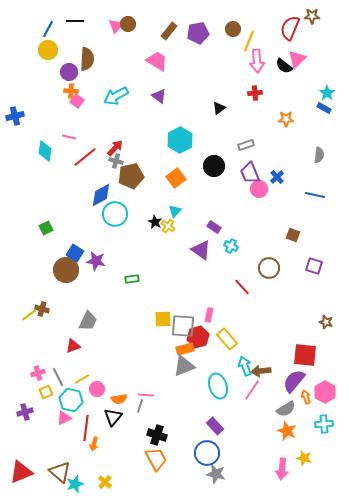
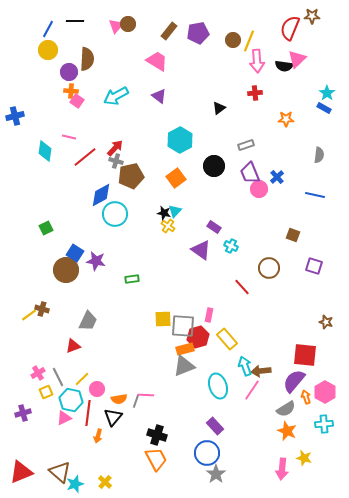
brown circle at (233, 29): moved 11 px down
black semicircle at (284, 66): rotated 30 degrees counterclockwise
black star at (155, 222): moved 9 px right, 9 px up; rotated 16 degrees counterclockwise
pink cross at (38, 373): rotated 16 degrees counterclockwise
yellow line at (82, 379): rotated 14 degrees counterclockwise
gray line at (140, 406): moved 4 px left, 5 px up
purple cross at (25, 412): moved 2 px left, 1 px down
red line at (86, 428): moved 2 px right, 15 px up
orange arrow at (94, 444): moved 4 px right, 8 px up
gray star at (216, 474): rotated 24 degrees clockwise
